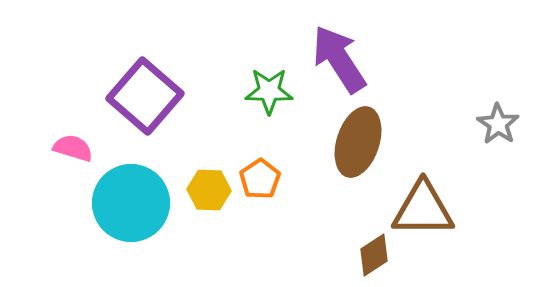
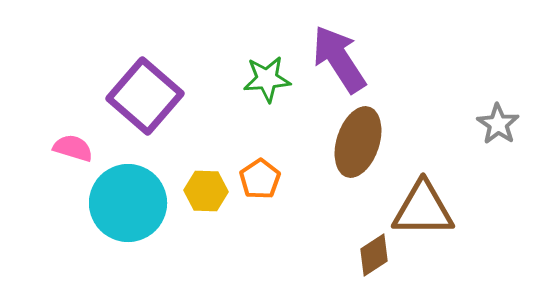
green star: moved 2 px left, 12 px up; rotated 6 degrees counterclockwise
yellow hexagon: moved 3 px left, 1 px down
cyan circle: moved 3 px left
